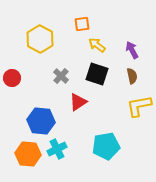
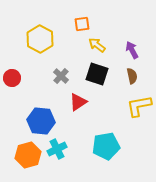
orange hexagon: moved 1 px down; rotated 20 degrees counterclockwise
